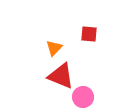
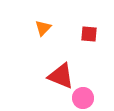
orange triangle: moved 11 px left, 20 px up
pink circle: moved 1 px down
